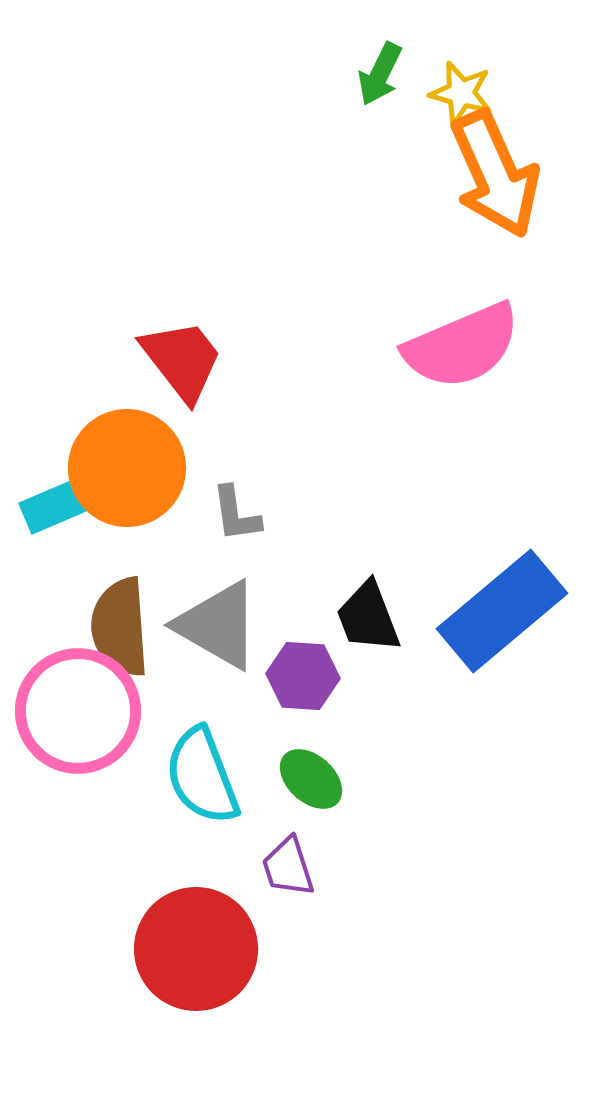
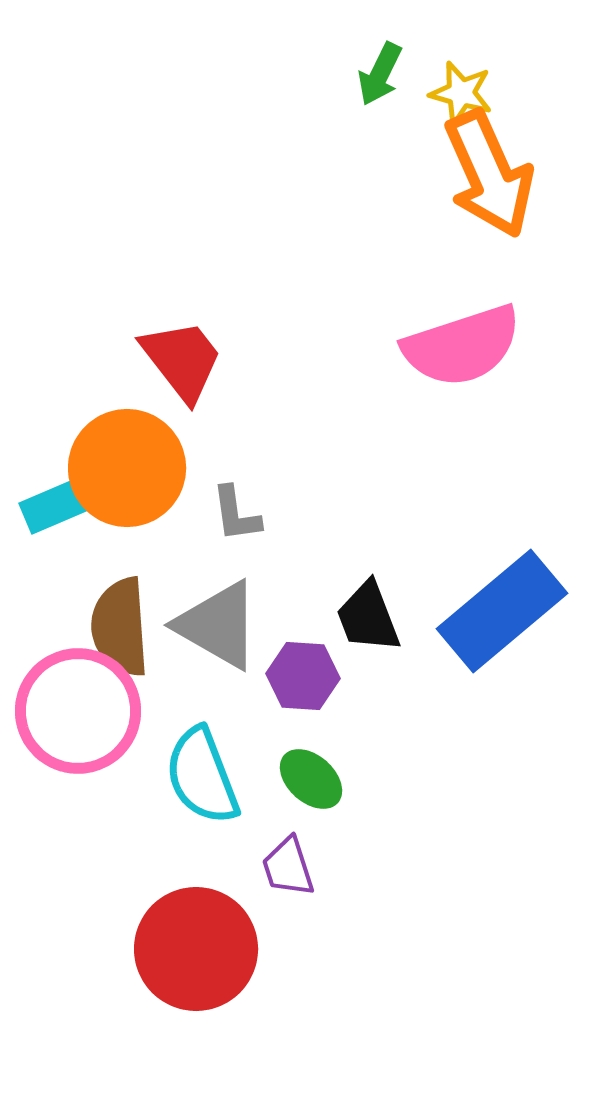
orange arrow: moved 6 px left
pink semicircle: rotated 5 degrees clockwise
